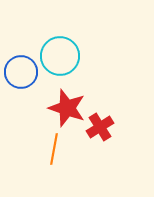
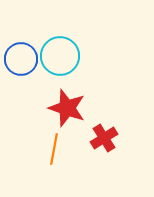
blue circle: moved 13 px up
red cross: moved 4 px right, 11 px down
